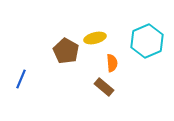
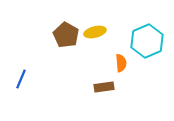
yellow ellipse: moved 6 px up
brown pentagon: moved 16 px up
orange semicircle: moved 9 px right
brown rectangle: rotated 48 degrees counterclockwise
